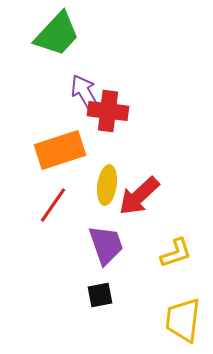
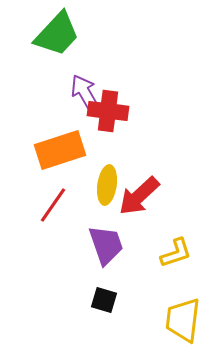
black square: moved 4 px right, 5 px down; rotated 28 degrees clockwise
